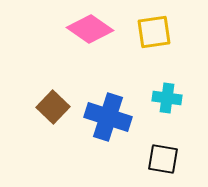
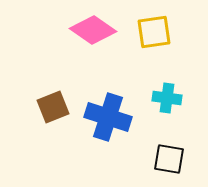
pink diamond: moved 3 px right, 1 px down
brown square: rotated 24 degrees clockwise
black square: moved 6 px right
